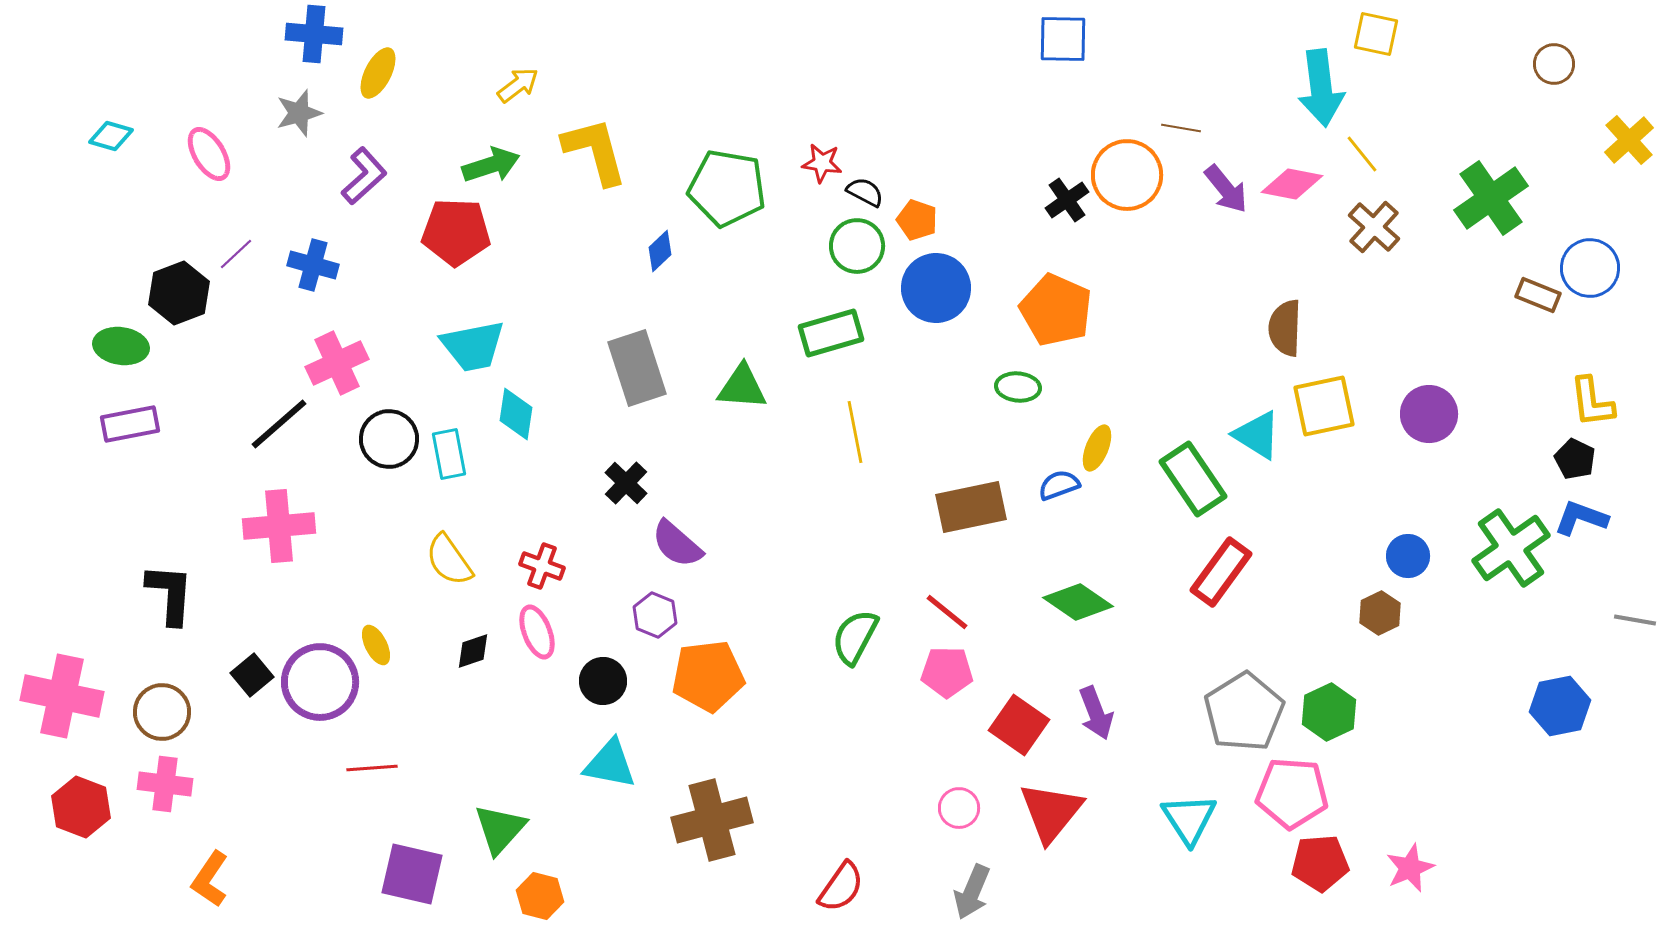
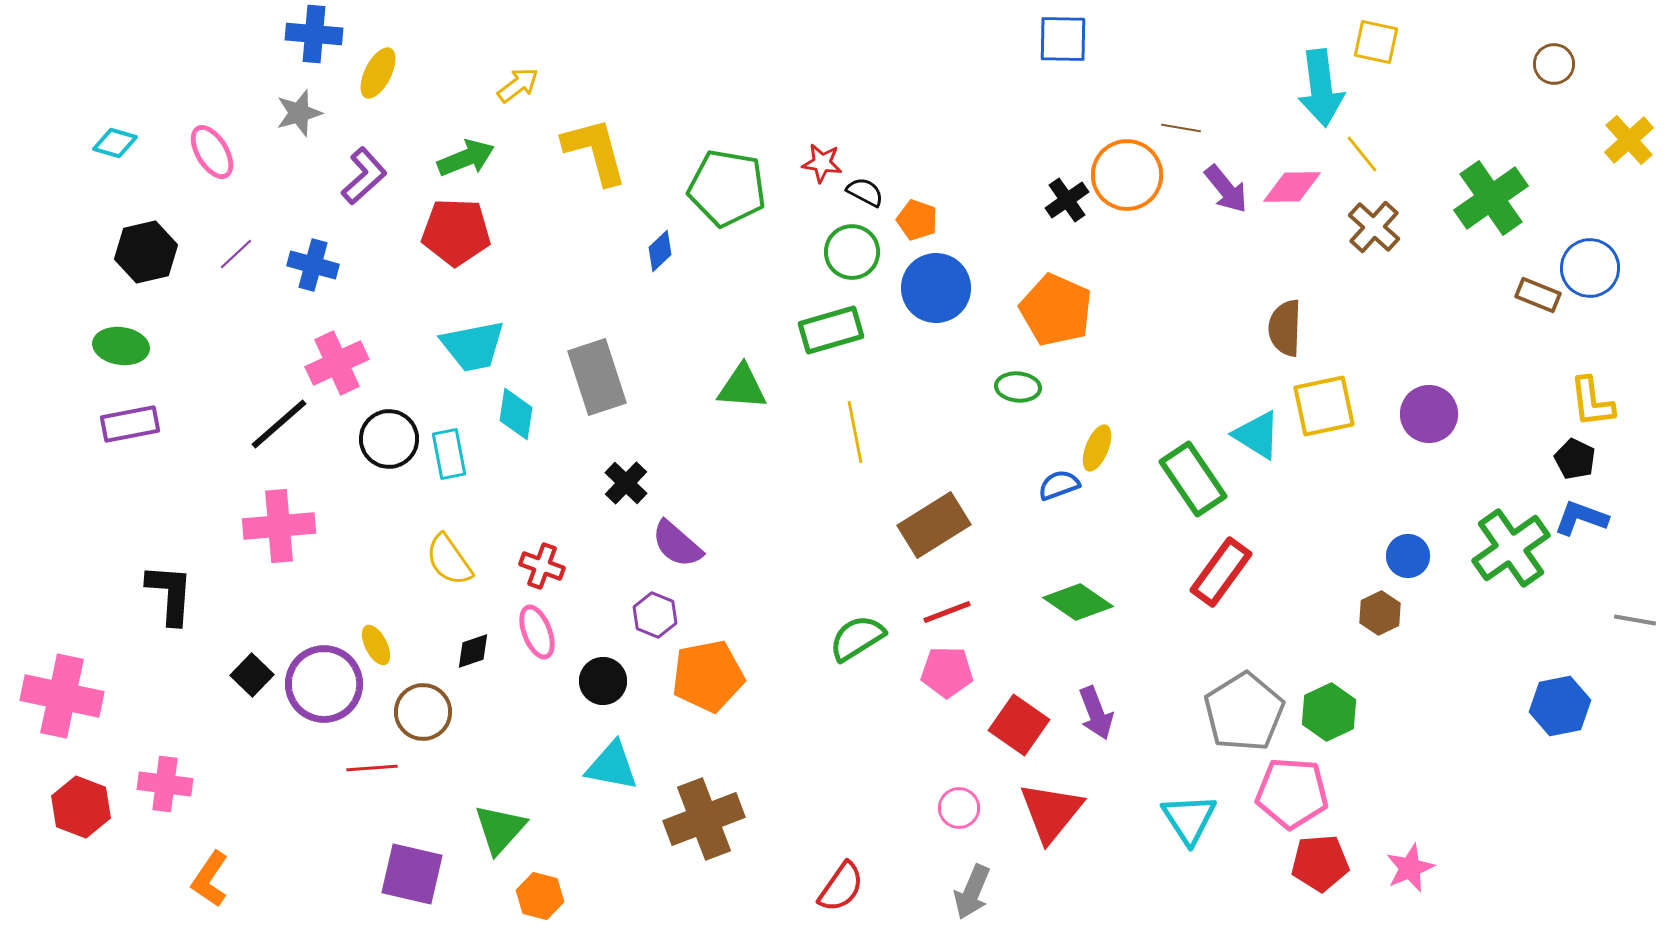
yellow square at (1376, 34): moved 8 px down
cyan diamond at (111, 136): moved 4 px right, 7 px down
pink ellipse at (209, 154): moved 3 px right, 2 px up
green arrow at (491, 165): moved 25 px left, 7 px up; rotated 4 degrees counterclockwise
pink diamond at (1292, 184): moved 3 px down; rotated 12 degrees counterclockwise
green circle at (857, 246): moved 5 px left, 6 px down
black hexagon at (179, 293): moved 33 px left, 41 px up; rotated 8 degrees clockwise
green rectangle at (831, 333): moved 3 px up
gray rectangle at (637, 368): moved 40 px left, 9 px down
brown rectangle at (971, 507): moved 37 px left, 18 px down; rotated 20 degrees counterclockwise
red line at (947, 612): rotated 60 degrees counterclockwise
green semicircle at (855, 637): moved 2 px right, 1 px down; rotated 30 degrees clockwise
black square at (252, 675): rotated 6 degrees counterclockwise
orange pentagon at (708, 676): rotated 4 degrees counterclockwise
purple circle at (320, 682): moved 4 px right, 2 px down
brown circle at (162, 712): moved 261 px right
cyan triangle at (610, 764): moved 2 px right, 2 px down
brown cross at (712, 820): moved 8 px left, 1 px up; rotated 6 degrees counterclockwise
